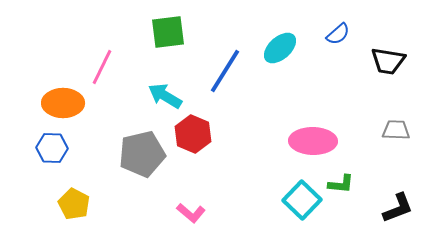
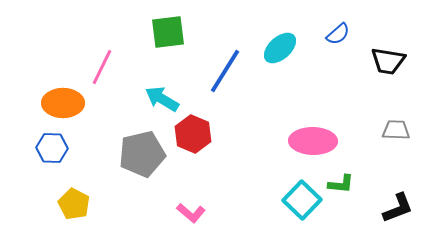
cyan arrow: moved 3 px left, 3 px down
